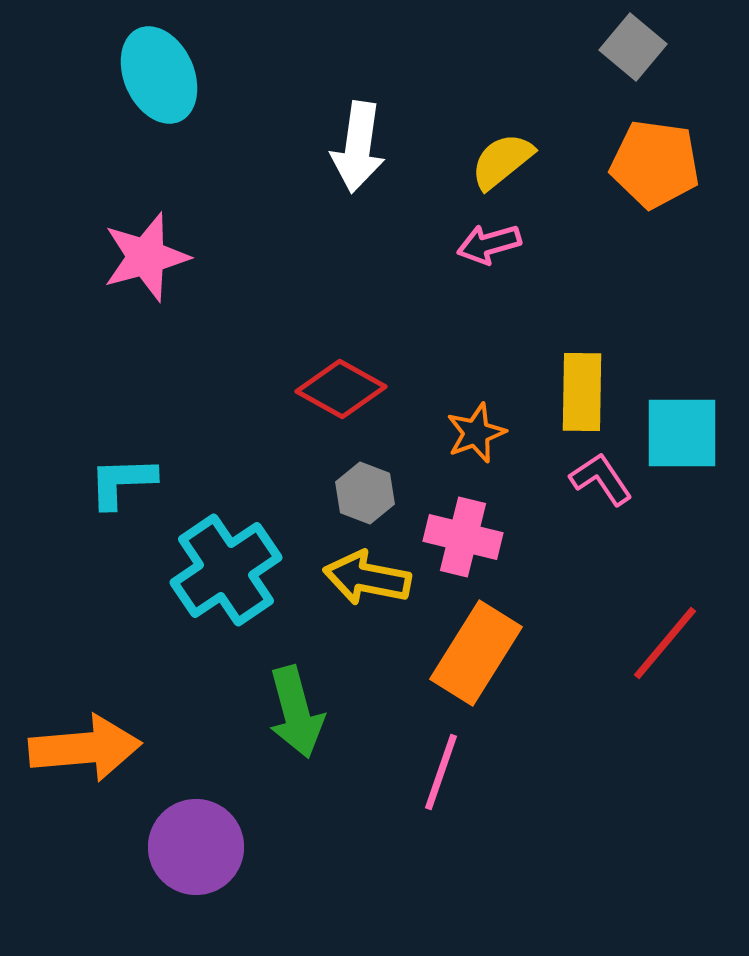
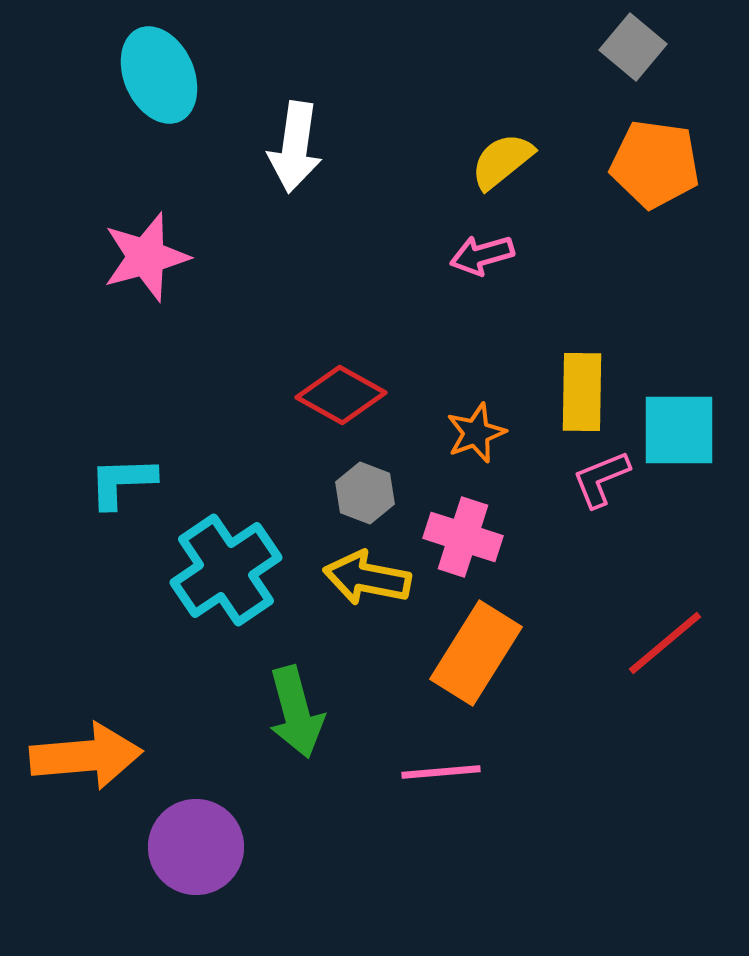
white arrow: moved 63 px left
pink arrow: moved 7 px left, 11 px down
red diamond: moved 6 px down
cyan square: moved 3 px left, 3 px up
pink L-shape: rotated 78 degrees counterclockwise
pink cross: rotated 4 degrees clockwise
red line: rotated 10 degrees clockwise
orange arrow: moved 1 px right, 8 px down
pink line: rotated 66 degrees clockwise
